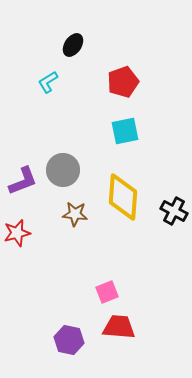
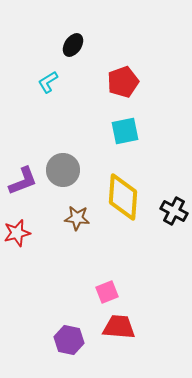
brown star: moved 2 px right, 4 px down
